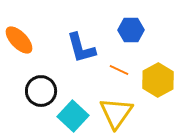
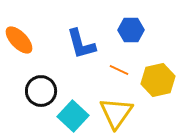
blue L-shape: moved 4 px up
yellow hexagon: rotated 16 degrees clockwise
